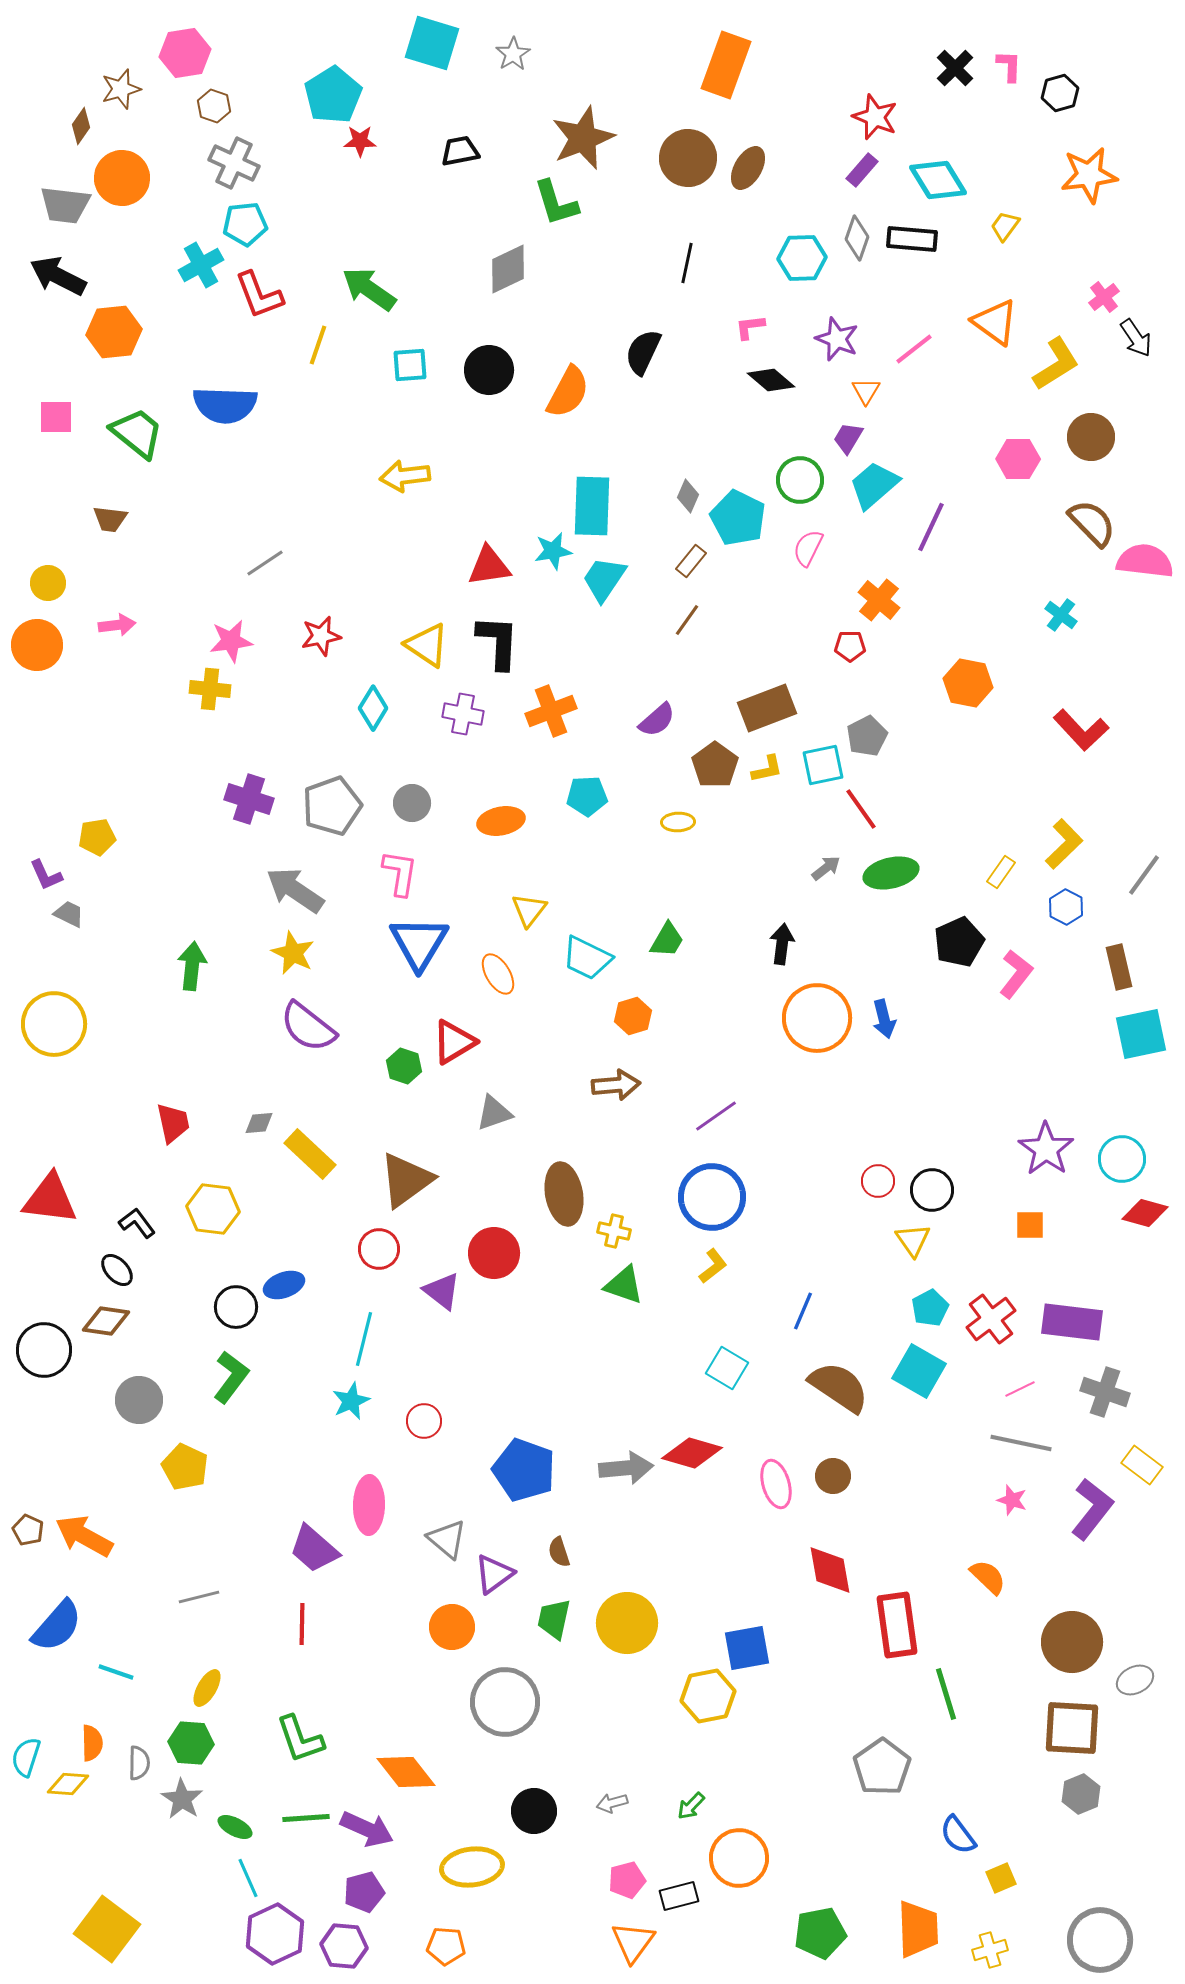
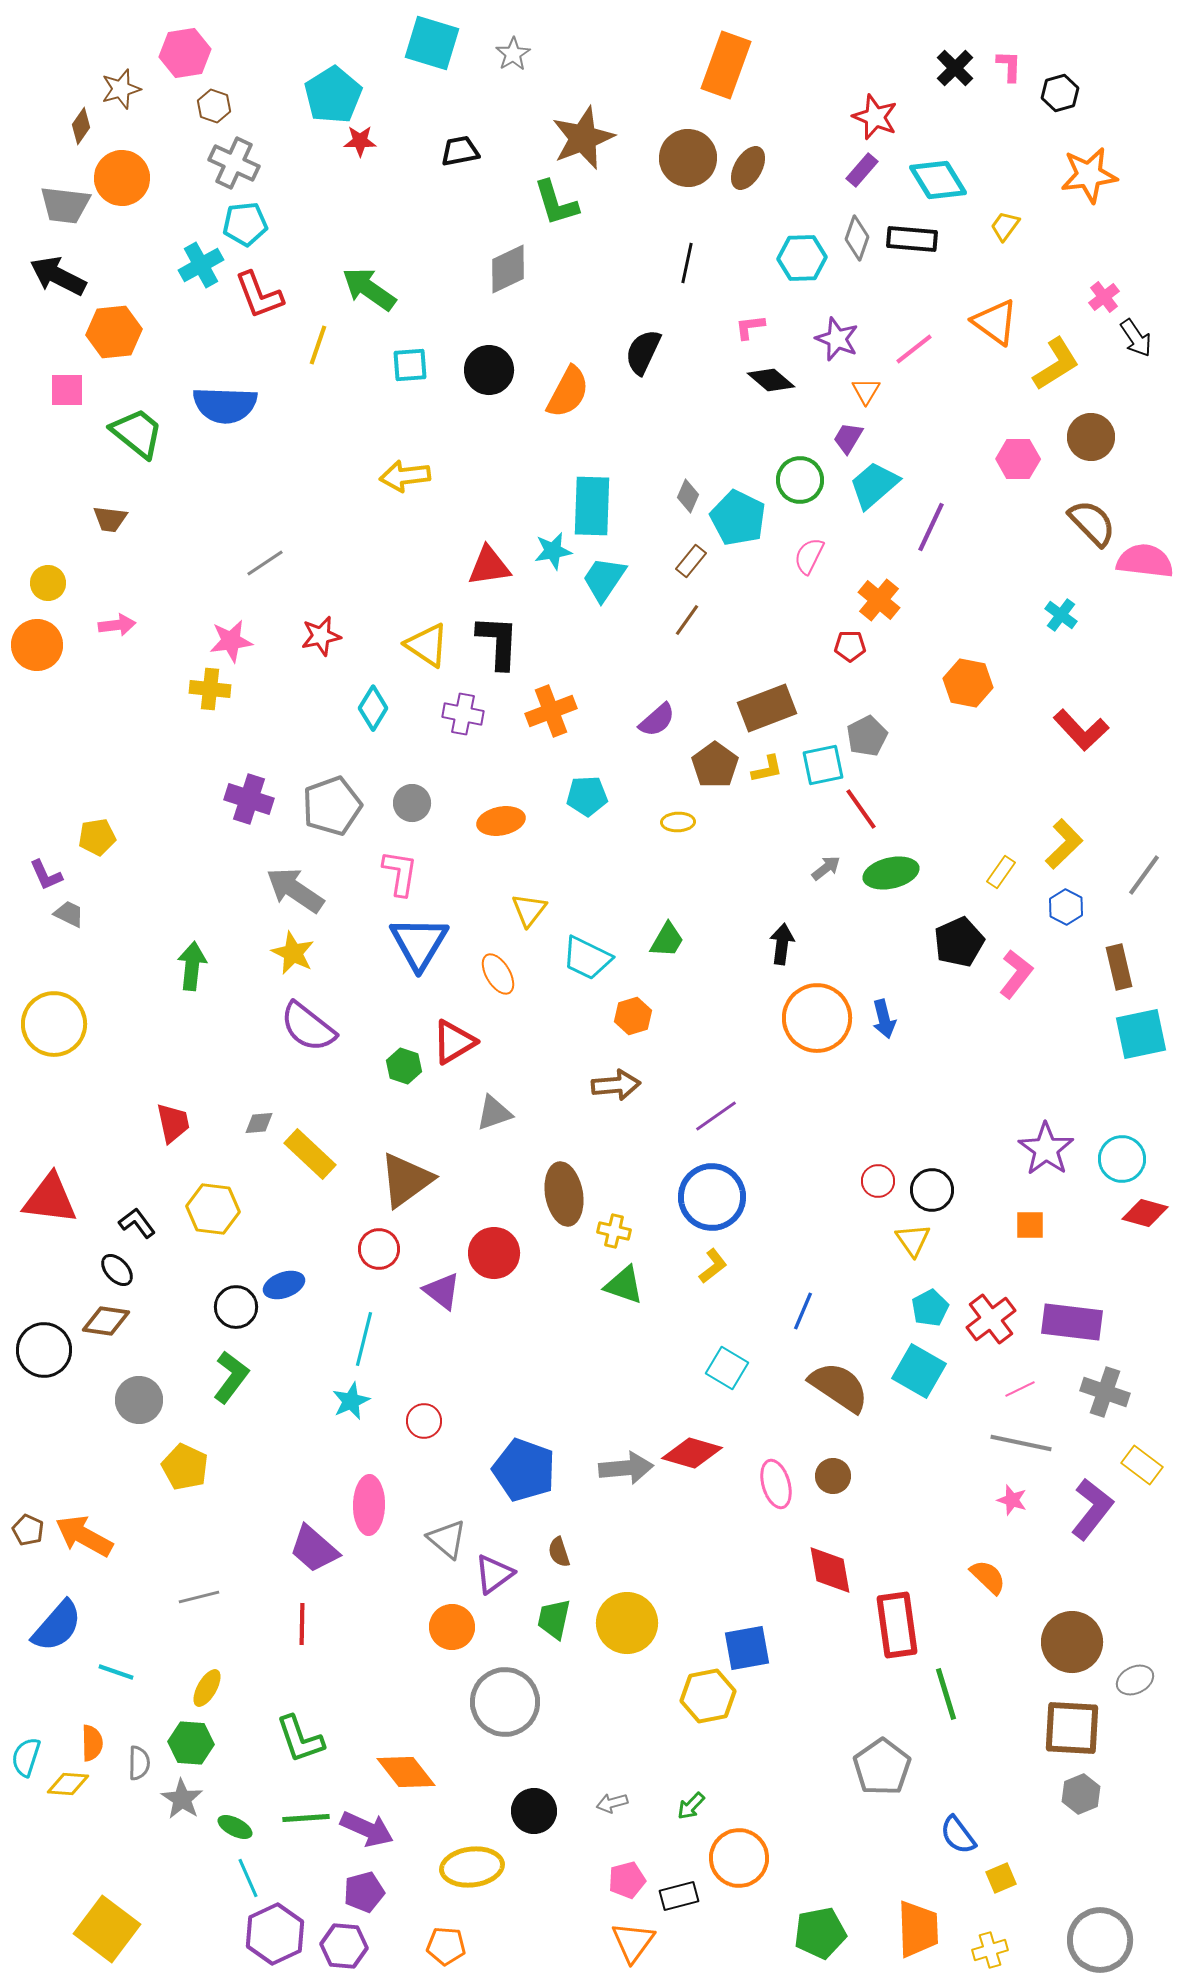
pink square at (56, 417): moved 11 px right, 27 px up
pink semicircle at (808, 548): moved 1 px right, 8 px down
